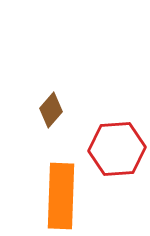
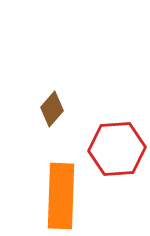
brown diamond: moved 1 px right, 1 px up
